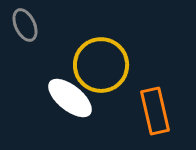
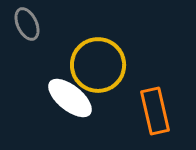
gray ellipse: moved 2 px right, 1 px up
yellow circle: moved 3 px left
